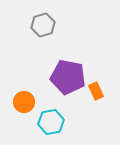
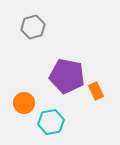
gray hexagon: moved 10 px left, 2 px down
purple pentagon: moved 1 px left, 1 px up
orange circle: moved 1 px down
